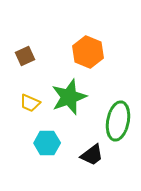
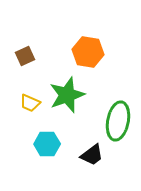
orange hexagon: rotated 12 degrees counterclockwise
green star: moved 2 px left, 2 px up
cyan hexagon: moved 1 px down
